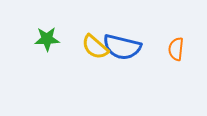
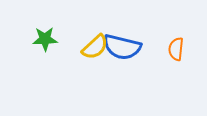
green star: moved 2 px left
yellow semicircle: rotated 84 degrees counterclockwise
